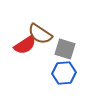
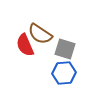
red semicircle: rotated 100 degrees clockwise
